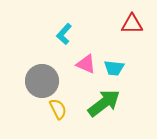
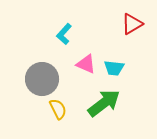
red triangle: rotated 30 degrees counterclockwise
gray circle: moved 2 px up
